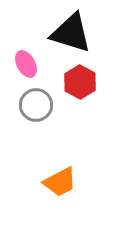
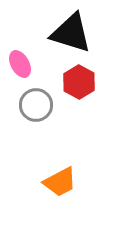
pink ellipse: moved 6 px left
red hexagon: moved 1 px left
